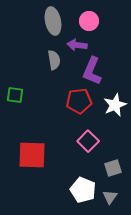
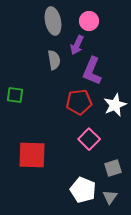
purple arrow: rotated 72 degrees counterclockwise
red pentagon: moved 1 px down
pink square: moved 1 px right, 2 px up
